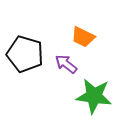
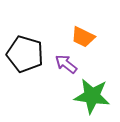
green star: moved 2 px left
